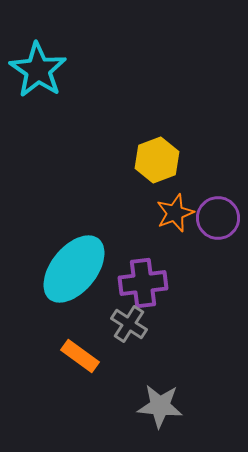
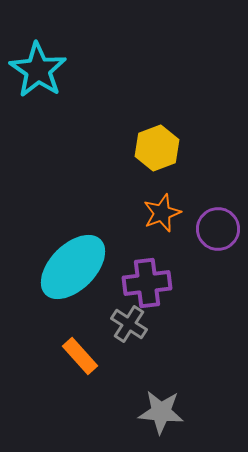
yellow hexagon: moved 12 px up
orange star: moved 13 px left
purple circle: moved 11 px down
cyan ellipse: moved 1 px left, 2 px up; rotated 6 degrees clockwise
purple cross: moved 4 px right
orange rectangle: rotated 12 degrees clockwise
gray star: moved 1 px right, 6 px down
